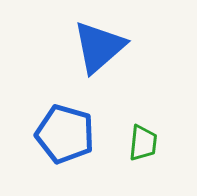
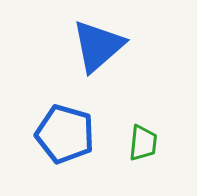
blue triangle: moved 1 px left, 1 px up
